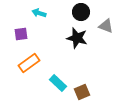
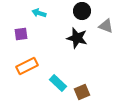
black circle: moved 1 px right, 1 px up
orange rectangle: moved 2 px left, 3 px down; rotated 10 degrees clockwise
